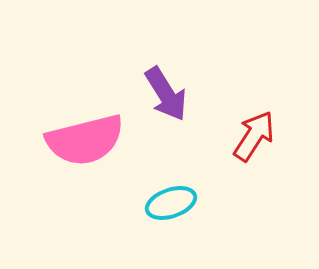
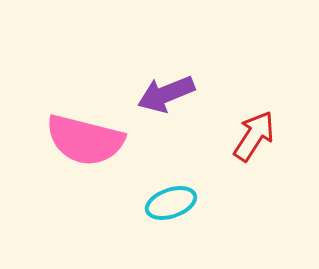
purple arrow: rotated 100 degrees clockwise
pink semicircle: rotated 28 degrees clockwise
